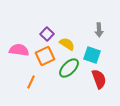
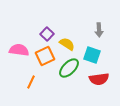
red semicircle: rotated 102 degrees clockwise
